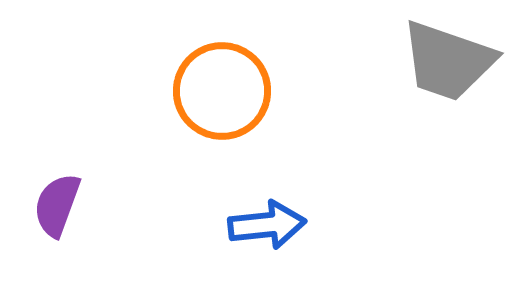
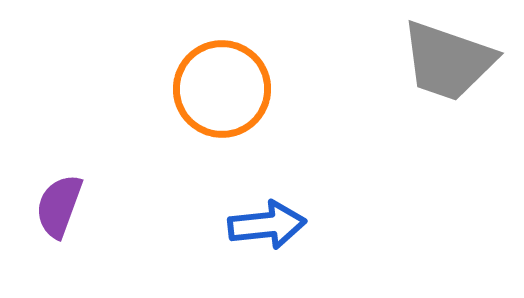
orange circle: moved 2 px up
purple semicircle: moved 2 px right, 1 px down
